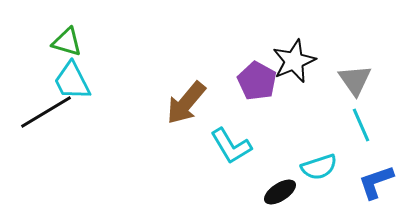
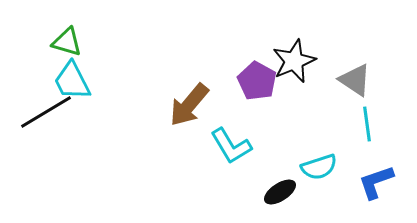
gray triangle: rotated 21 degrees counterclockwise
brown arrow: moved 3 px right, 2 px down
cyan line: moved 6 px right, 1 px up; rotated 16 degrees clockwise
